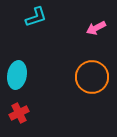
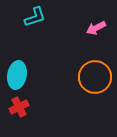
cyan L-shape: moved 1 px left
orange circle: moved 3 px right
red cross: moved 6 px up
